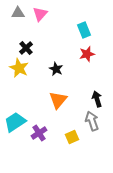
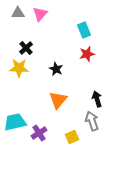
yellow star: rotated 24 degrees counterclockwise
cyan trapezoid: rotated 20 degrees clockwise
